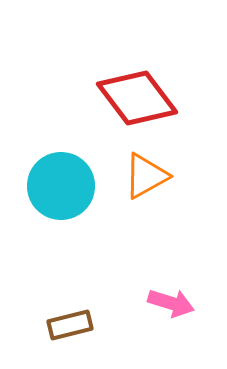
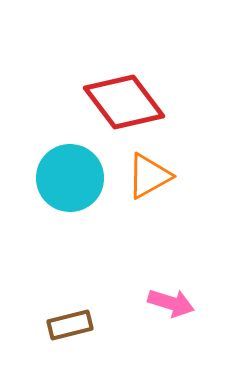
red diamond: moved 13 px left, 4 px down
orange triangle: moved 3 px right
cyan circle: moved 9 px right, 8 px up
